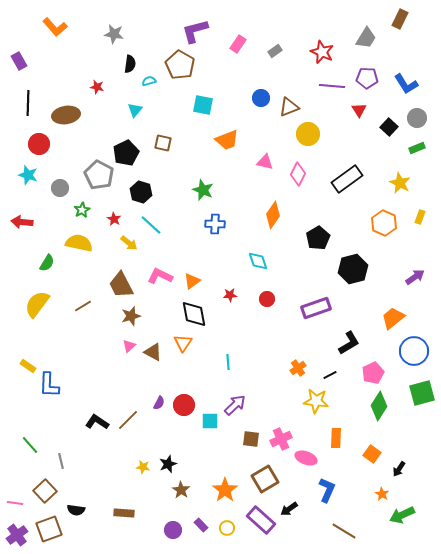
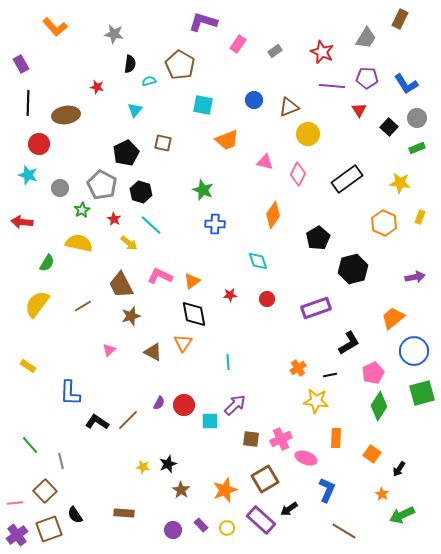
purple L-shape at (195, 31): moved 8 px right, 9 px up; rotated 32 degrees clockwise
purple rectangle at (19, 61): moved 2 px right, 3 px down
blue circle at (261, 98): moved 7 px left, 2 px down
gray pentagon at (99, 175): moved 3 px right, 10 px down
yellow star at (400, 183): rotated 20 degrees counterclockwise
purple arrow at (415, 277): rotated 24 degrees clockwise
pink triangle at (129, 346): moved 20 px left, 4 px down
black line at (330, 375): rotated 16 degrees clockwise
blue L-shape at (49, 385): moved 21 px right, 8 px down
orange star at (225, 490): rotated 15 degrees clockwise
pink line at (15, 503): rotated 14 degrees counterclockwise
black semicircle at (76, 510): moved 1 px left, 5 px down; rotated 48 degrees clockwise
